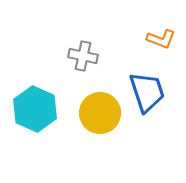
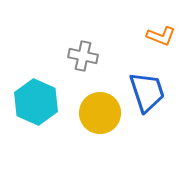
orange L-shape: moved 3 px up
cyan hexagon: moved 1 px right, 7 px up
